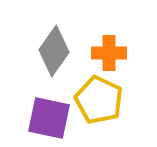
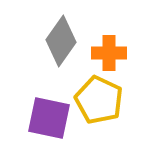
gray diamond: moved 7 px right, 10 px up
